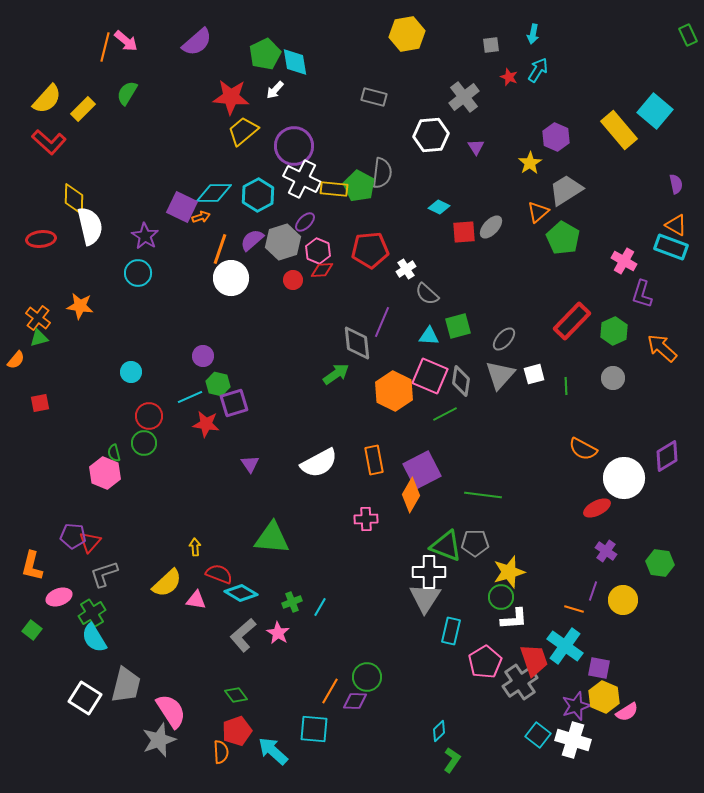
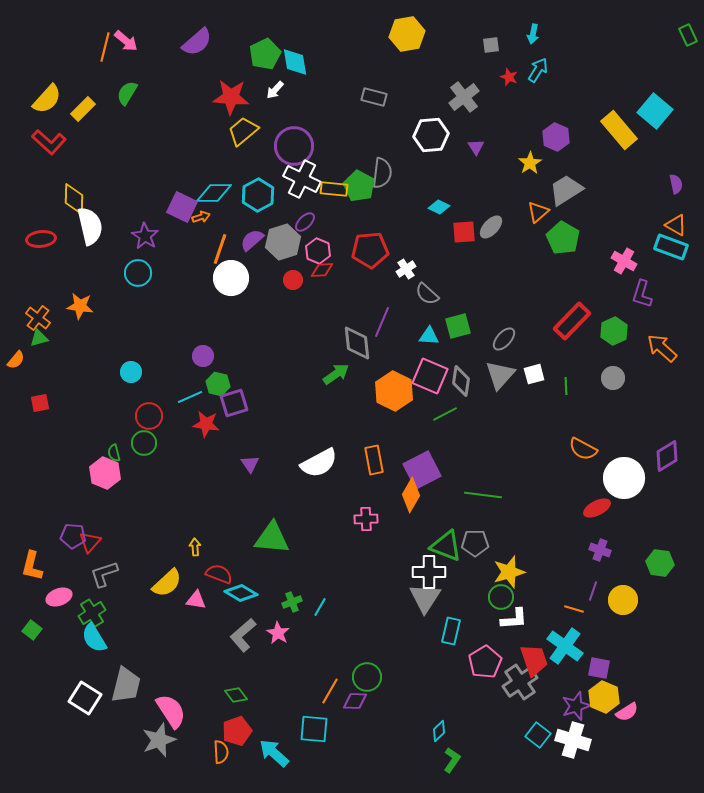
purple cross at (606, 551): moved 6 px left, 1 px up; rotated 15 degrees counterclockwise
cyan arrow at (273, 751): moved 1 px right, 2 px down
